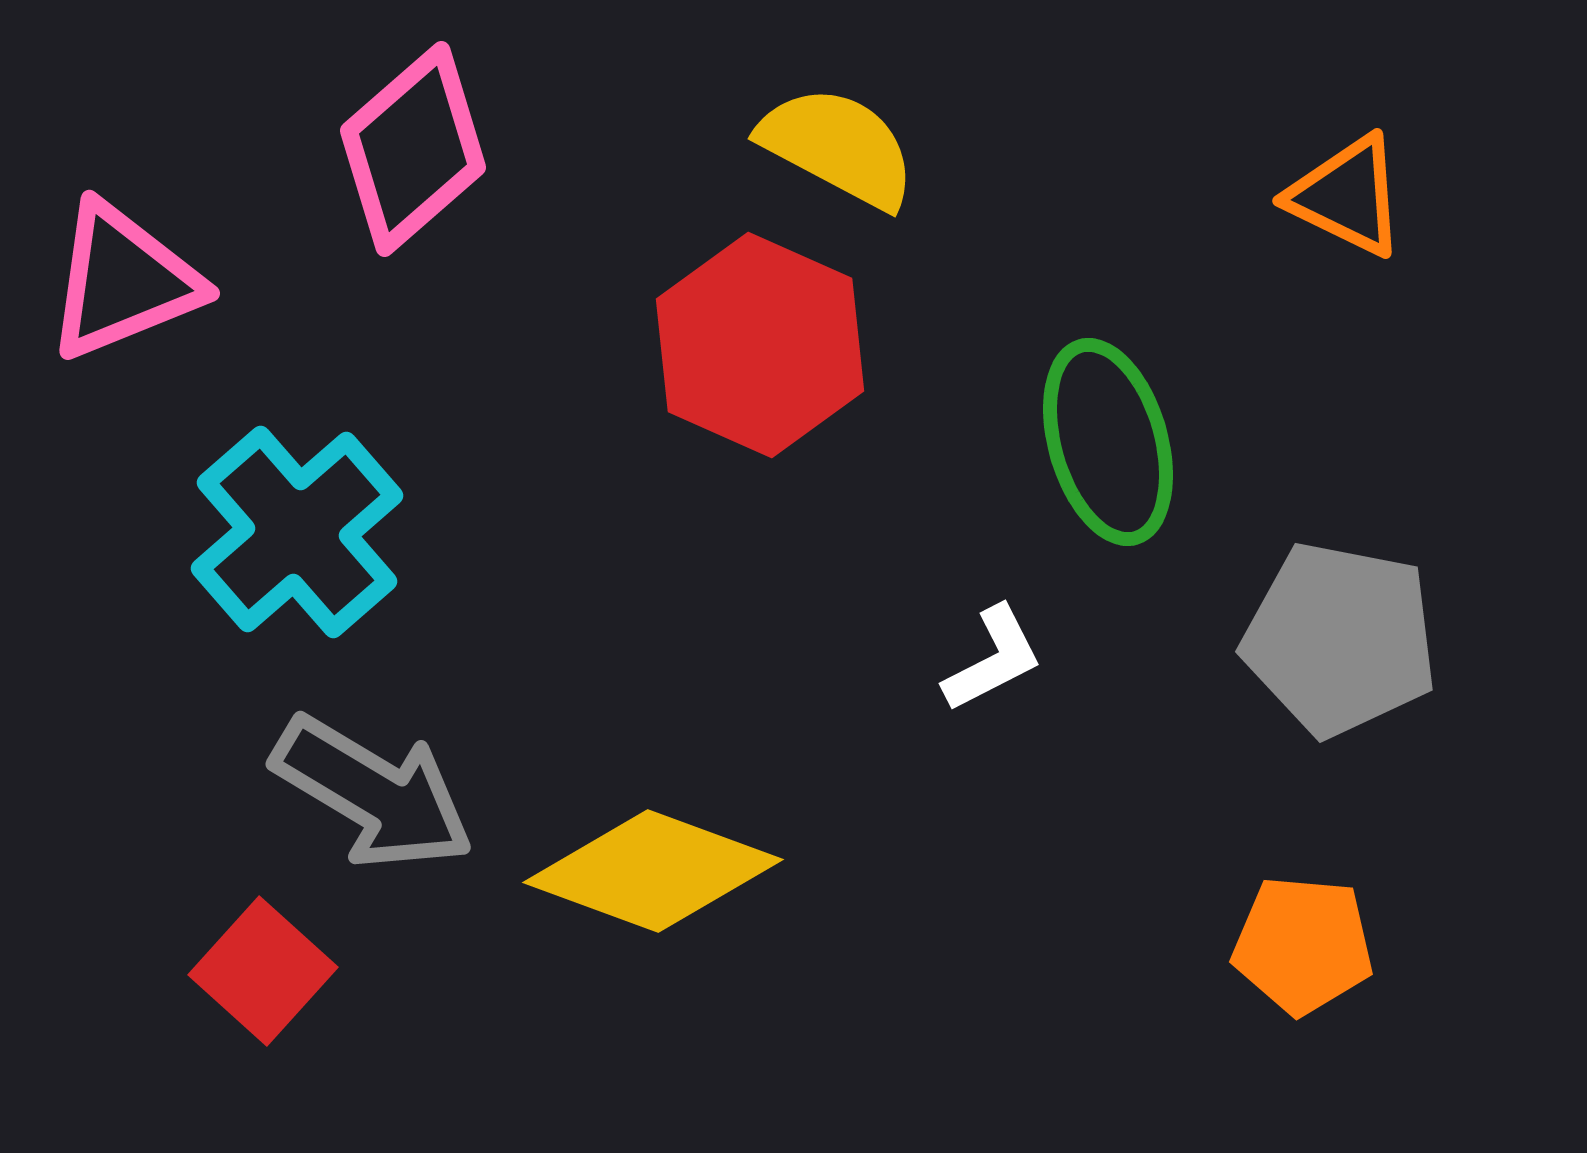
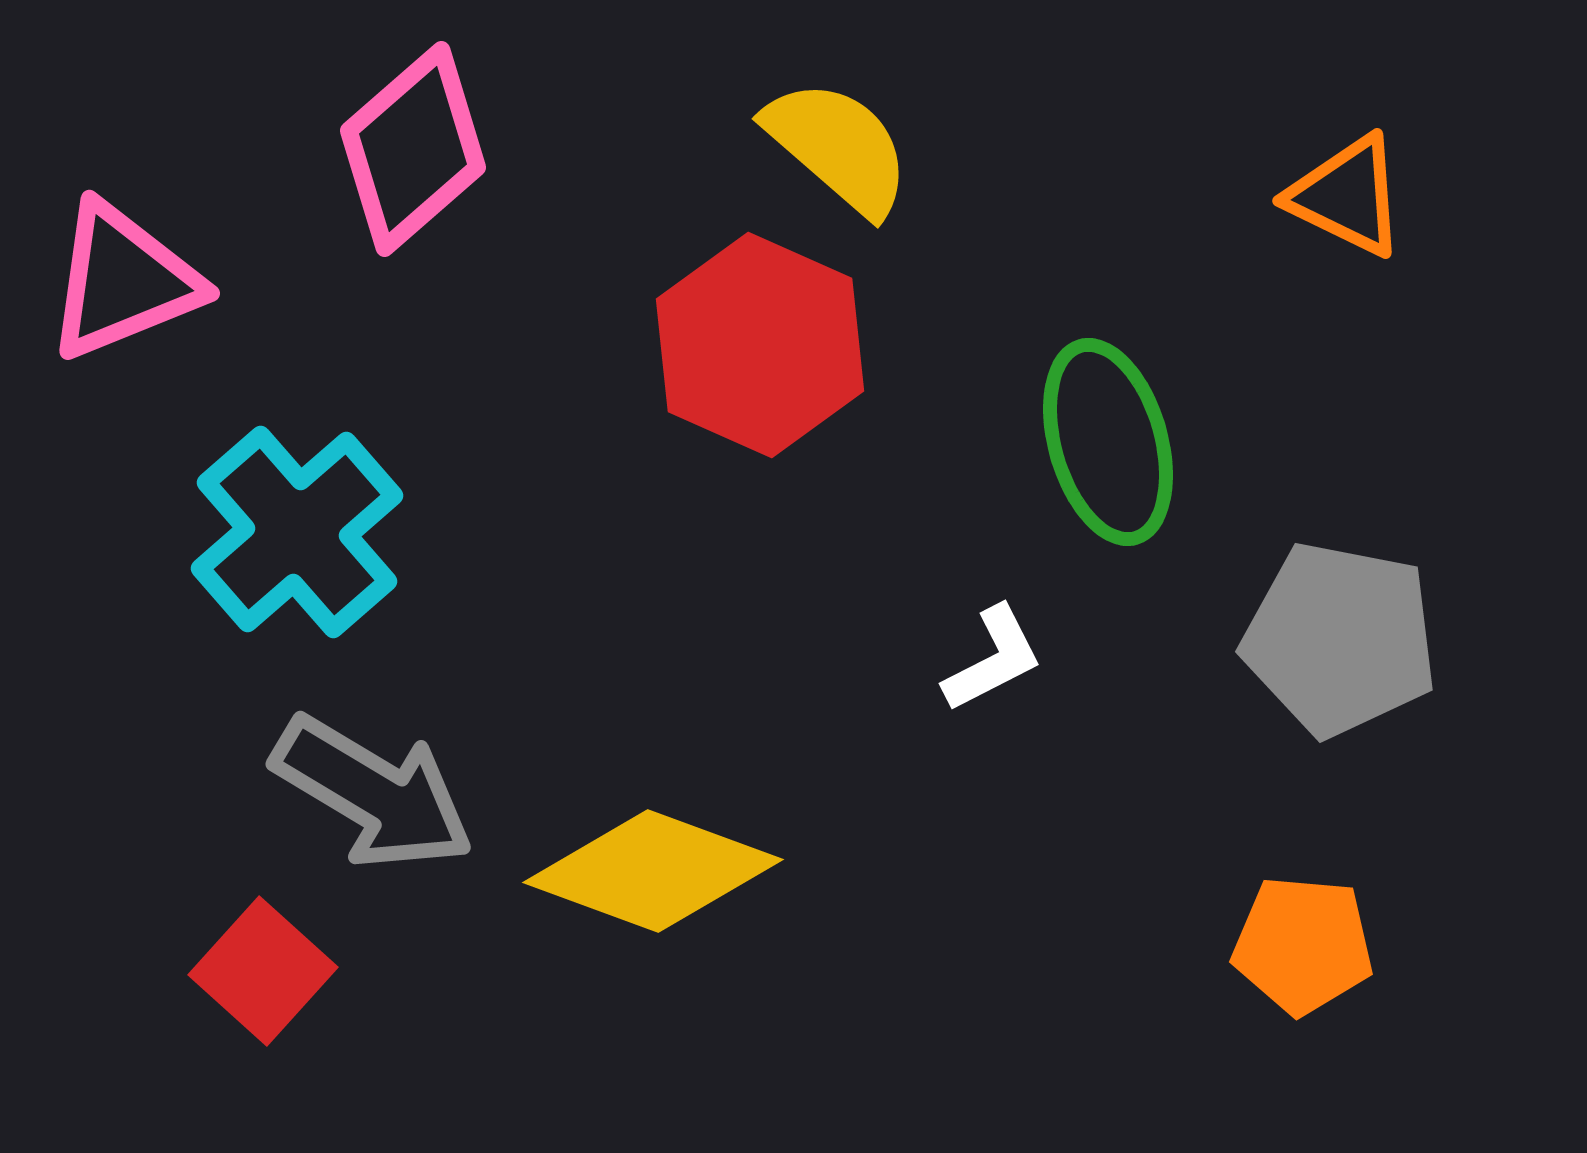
yellow semicircle: rotated 13 degrees clockwise
